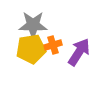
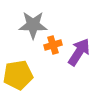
yellow pentagon: moved 13 px left, 26 px down
